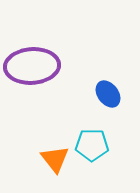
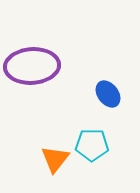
orange triangle: rotated 16 degrees clockwise
